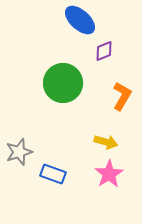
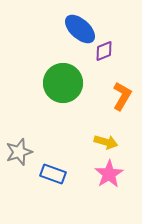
blue ellipse: moved 9 px down
